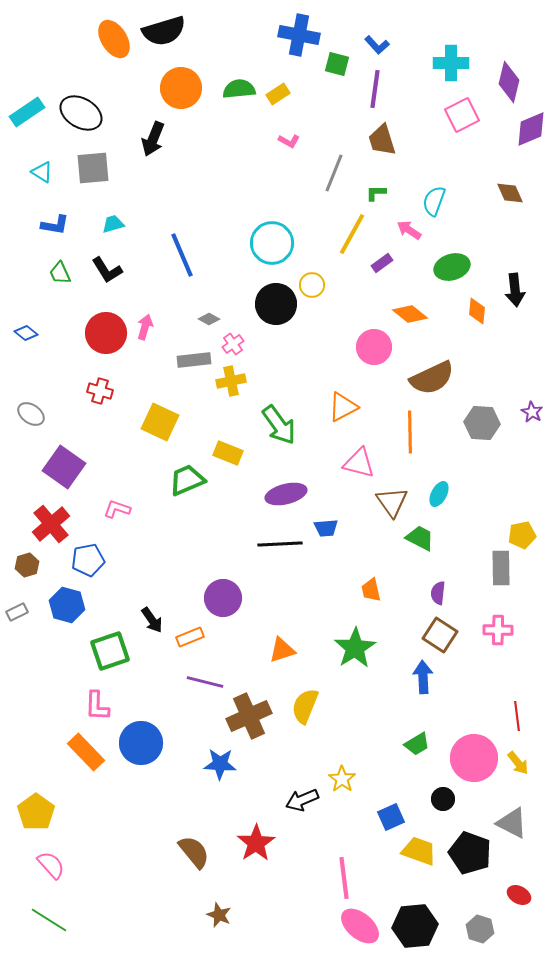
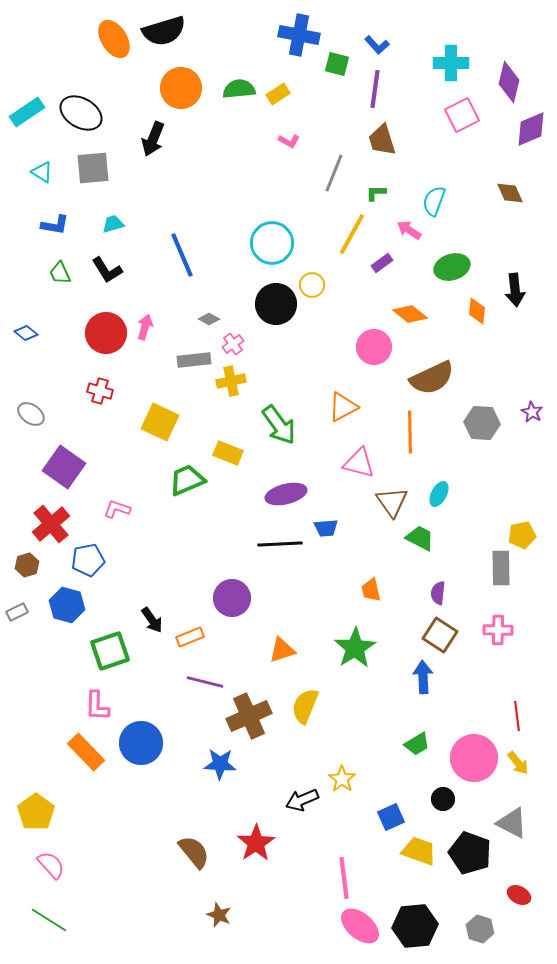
purple circle at (223, 598): moved 9 px right
